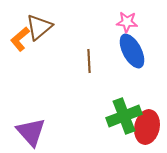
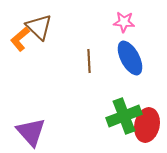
pink star: moved 3 px left
brown triangle: rotated 36 degrees counterclockwise
blue ellipse: moved 2 px left, 7 px down
red ellipse: moved 2 px up
